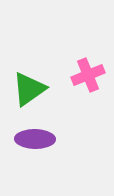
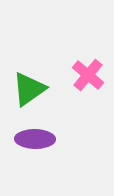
pink cross: rotated 28 degrees counterclockwise
